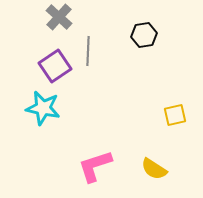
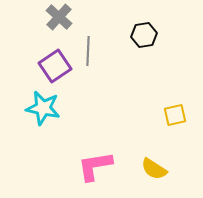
pink L-shape: rotated 9 degrees clockwise
